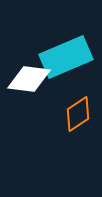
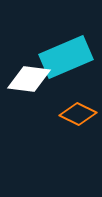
orange diamond: rotated 60 degrees clockwise
